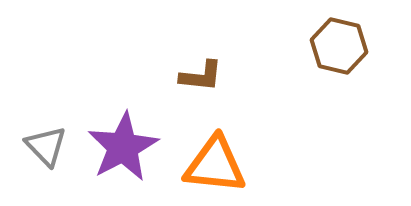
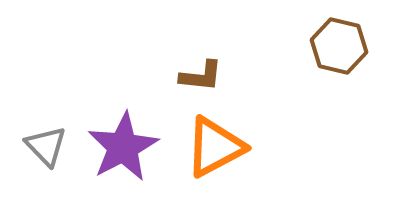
orange triangle: moved 18 px up; rotated 34 degrees counterclockwise
